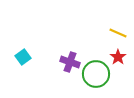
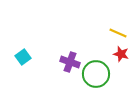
red star: moved 3 px right, 3 px up; rotated 21 degrees counterclockwise
